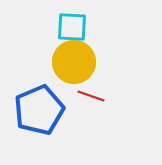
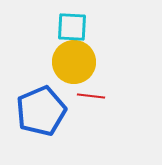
red line: rotated 12 degrees counterclockwise
blue pentagon: moved 2 px right, 1 px down
